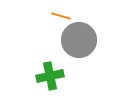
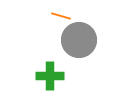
green cross: rotated 12 degrees clockwise
